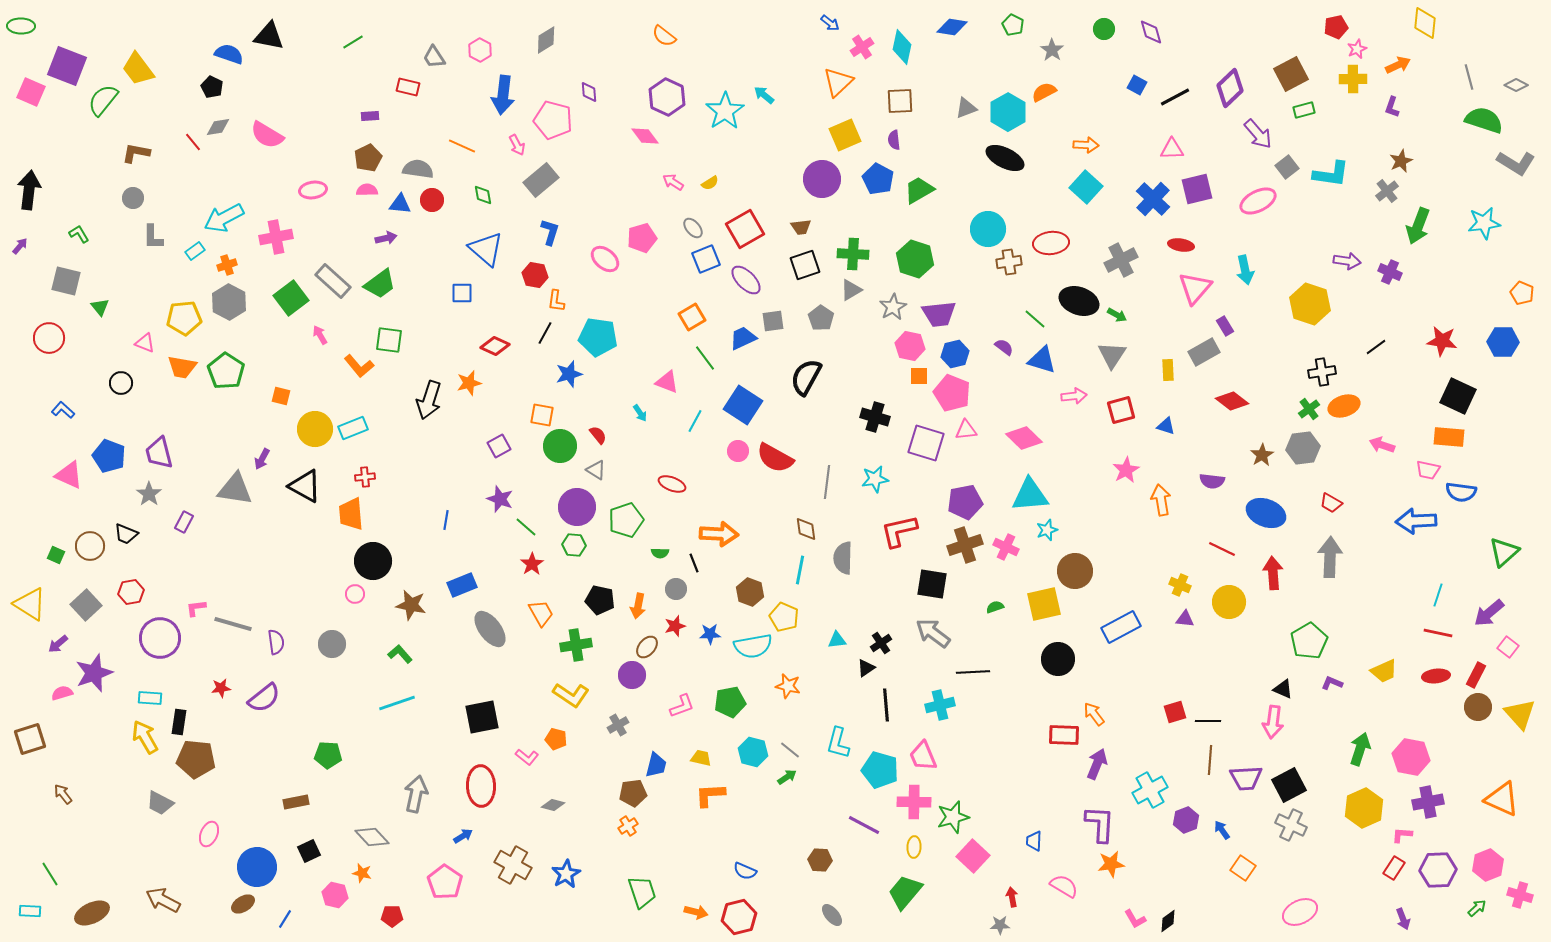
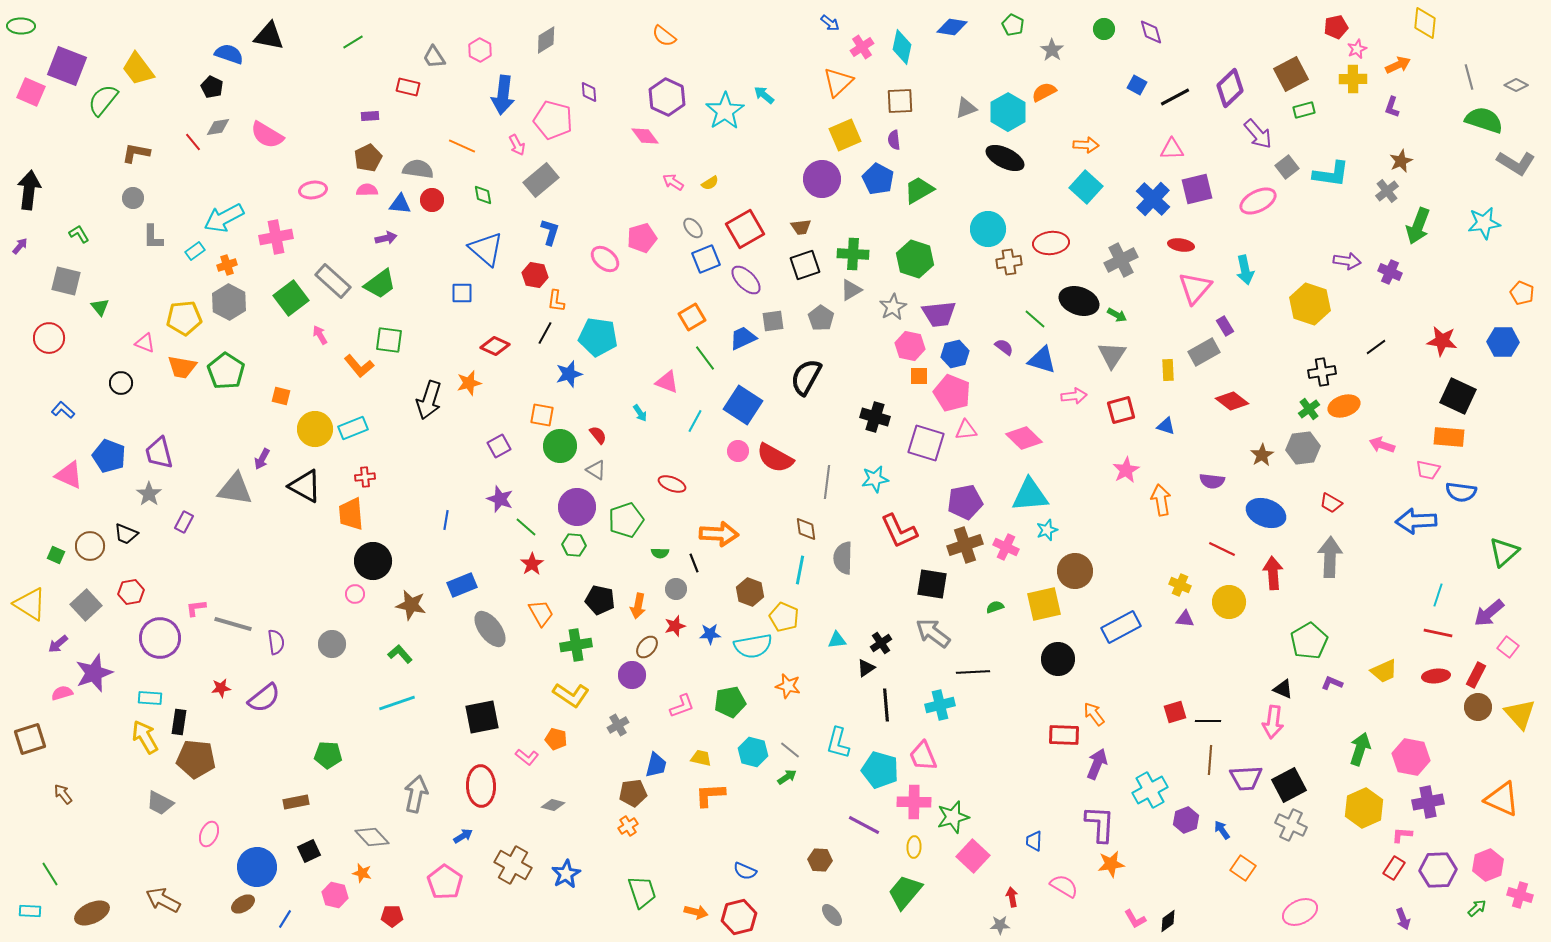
red L-shape at (899, 531): rotated 102 degrees counterclockwise
